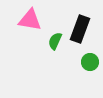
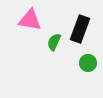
green semicircle: moved 1 px left, 1 px down
green circle: moved 2 px left, 1 px down
